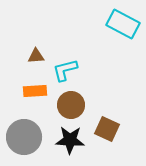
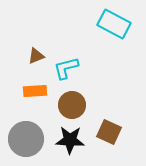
cyan rectangle: moved 9 px left
brown triangle: rotated 18 degrees counterclockwise
cyan L-shape: moved 1 px right, 2 px up
brown circle: moved 1 px right
brown square: moved 2 px right, 3 px down
gray circle: moved 2 px right, 2 px down
